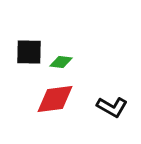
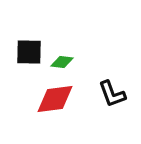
green diamond: moved 1 px right
black L-shape: moved 13 px up; rotated 40 degrees clockwise
